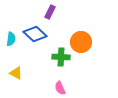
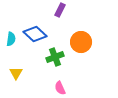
purple rectangle: moved 10 px right, 2 px up
green cross: moved 6 px left; rotated 24 degrees counterclockwise
yellow triangle: rotated 32 degrees clockwise
